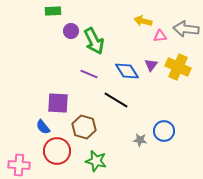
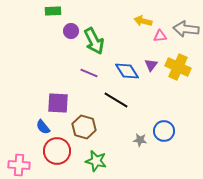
purple line: moved 1 px up
